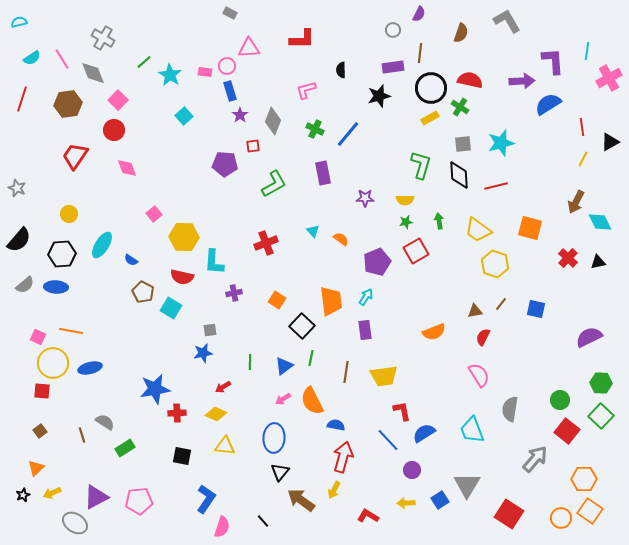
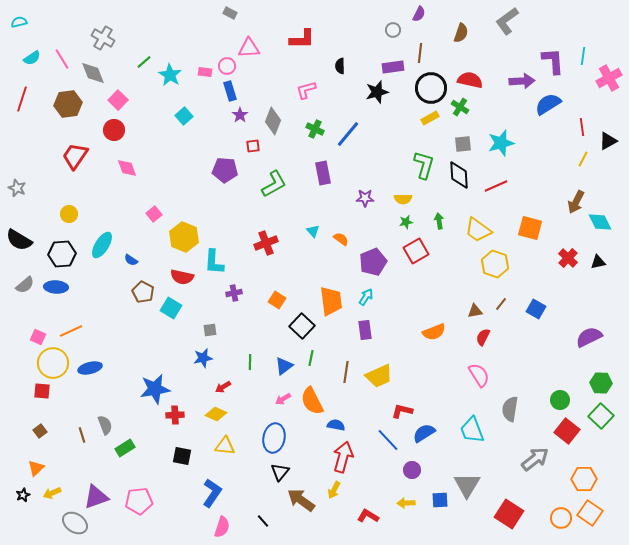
gray L-shape at (507, 21): rotated 96 degrees counterclockwise
cyan line at (587, 51): moved 4 px left, 5 px down
black semicircle at (341, 70): moved 1 px left, 4 px up
black star at (379, 96): moved 2 px left, 4 px up
black triangle at (610, 142): moved 2 px left, 1 px up
purple pentagon at (225, 164): moved 6 px down
green L-shape at (421, 165): moved 3 px right
red line at (496, 186): rotated 10 degrees counterclockwise
yellow semicircle at (405, 200): moved 2 px left, 1 px up
yellow hexagon at (184, 237): rotated 20 degrees clockwise
black semicircle at (19, 240): rotated 80 degrees clockwise
purple pentagon at (377, 262): moved 4 px left
blue square at (536, 309): rotated 18 degrees clockwise
orange line at (71, 331): rotated 35 degrees counterclockwise
blue star at (203, 353): moved 5 px down
yellow trapezoid at (384, 376): moved 5 px left; rotated 16 degrees counterclockwise
red L-shape at (402, 411): rotated 65 degrees counterclockwise
red cross at (177, 413): moved 2 px left, 2 px down
gray semicircle at (105, 422): moved 3 px down; rotated 36 degrees clockwise
blue ellipse at (274, 438): rotated 8 degrees clockwise
gray arrow at (535, 459): rotated 12 degrees clockwise
purple triangle at (96, 497): rotated 8 degrees clockwise
blue L-shape at (206, 499): moved 6 px right, 6 px up
blue square at (440, 500): rotated 30 degrees clockwise
orange square at (590, 511): moved 2 px down
